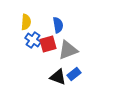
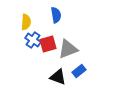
blue semicircle: moved 2 px left, 10 px up
gray triangle: moved 1 px up
blue rectangle: moved 5 px right, 3 px up
